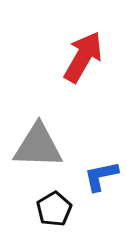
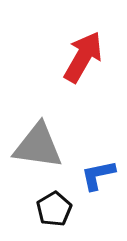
gray triangle: rotated 6 degrees clockwise
blue L-shape: moved 3 px left, 1 px up
